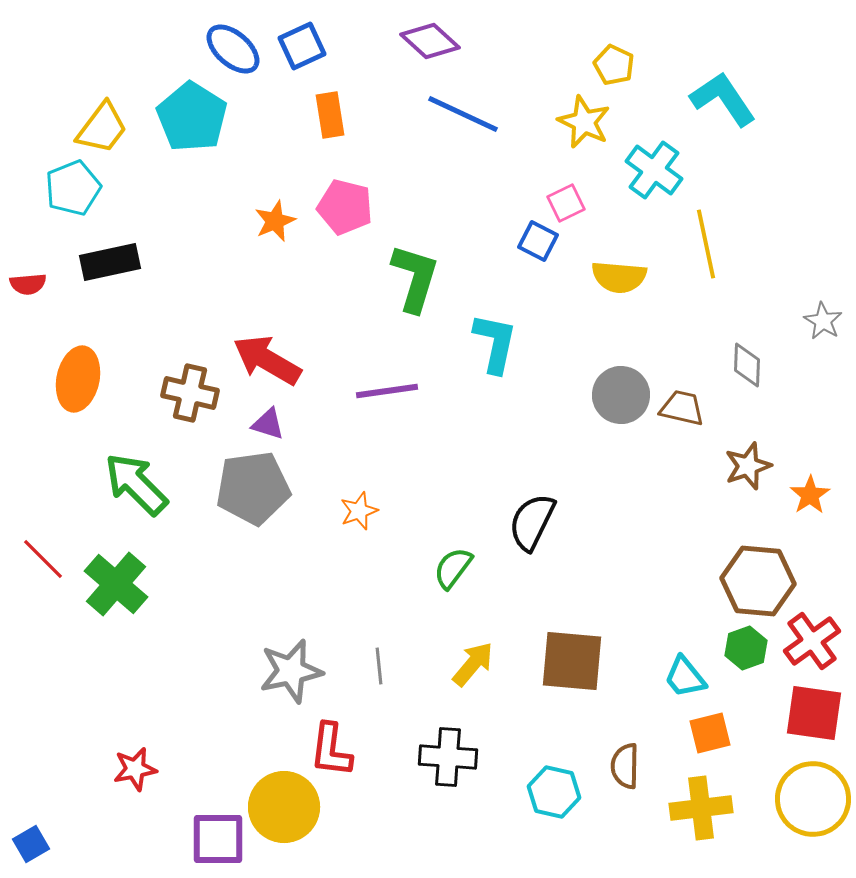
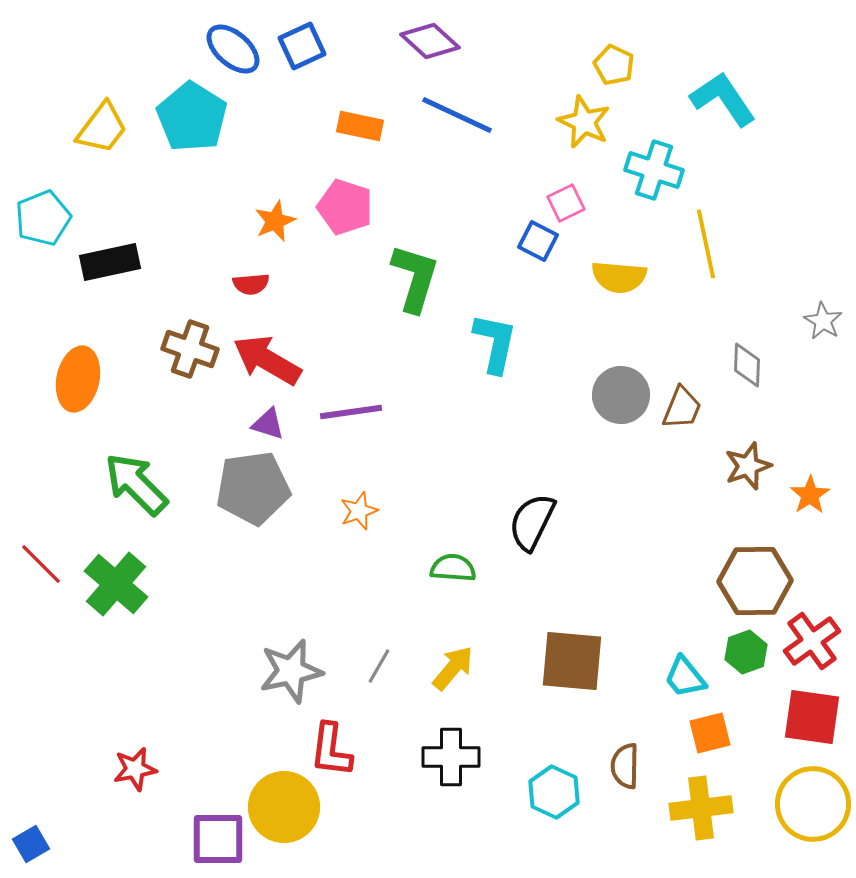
blue line at (463, 114): moved 6 px left, 1 px down
orange rectangle at (330, 115): moved 30 px right, 11 px down; rotated 69 degrees counterclockwise
cyan cross at (654, 170): rotated 18 degrees counterclockwise
cyan pentagon at (73, 188): moved 30 px left, 30 px down
pink pentagon at (345, 207): rotated 4 degrees clockwise
red semicircle at (28, 284): moved 223 px right
purple line at (387, 391): moved 36 px left, 21 px down
brown cross at (190, 393): moved 44 px up; rotated 6 degrees clockwise
brown trapezoid at (682, 408): rotated 99 degrees clockwise
red line at (43, 559): moved 2 px left, 5 px down
green semicircle at (453, 568): rotated 57 degrees clockwise
brown hexagon at (758, 581): moved 3 px left; rotated 6 degrees counterclockwise
green hexagon at (746, 648): moved 4 px down
yellow arrow at (473, 664): moved 20 px left, 4 px down
gray line at (379, 666): rotated 36 degrees clockwise
red square at (814, 713): moved 2 px left, 4 px down
black cross at (448, 757): moved 3 px right; rotated 4 degrees counterclockwise
cyan hexagon at (554, 792): rotated 12 degrees clockwise
yellow circle at (813, 799): moved 5 px down
